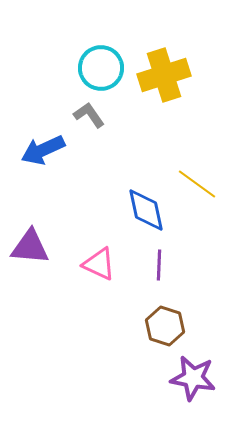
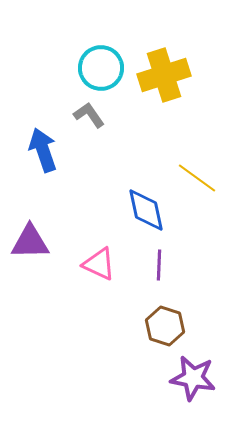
blue arrow: rotated 96 degrees clockwise
yellow line: moved 6 px up
purple triangle: moved 5 px up; rotated 6 degrees counterclockwise
